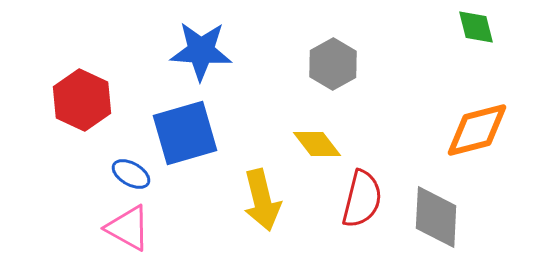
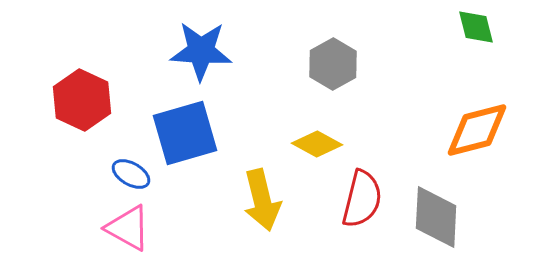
yellow diamond: rotated 24 degrees counterclockwise
